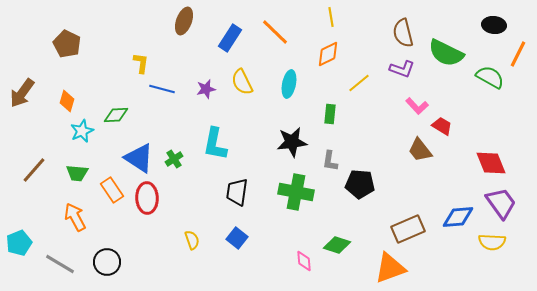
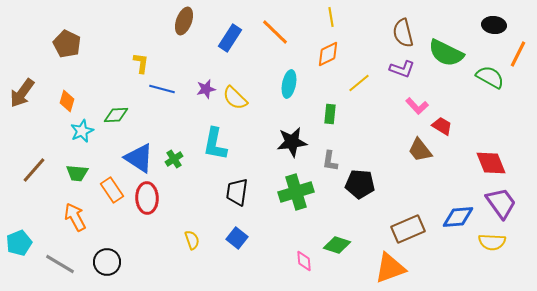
yellow semicircle at (242, 82): moved 7 px left, 16 px down; rotated 20 degrees counterclockwise
green cross at (296, 192): rotated 28 degrees counterclockwise
